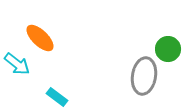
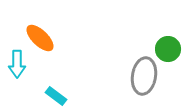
cyan arrow: rotated 52 degrees clockwise
cyan rectangle: moved 1 px left, 1 px up
